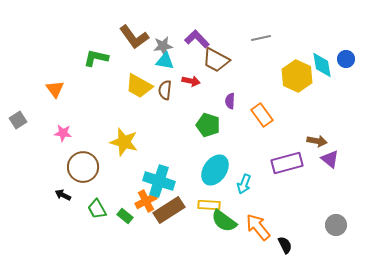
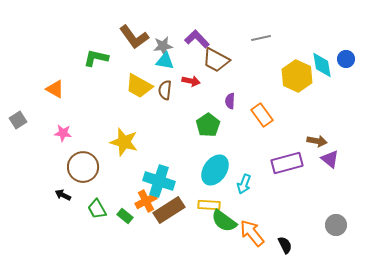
orange triangle: rotated 24 degrees counterclockwise
green pentagon: rotated 20 degrees clockwise
orange arrow: moved 6 px left, 6 px down
